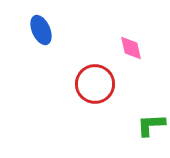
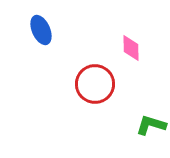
pink diamond: rotated 12 degrees clockwise
green L-shape: rotated 20 degrees clockwise
